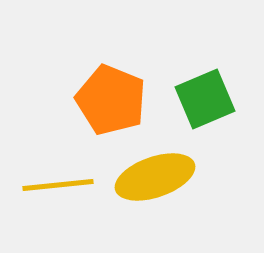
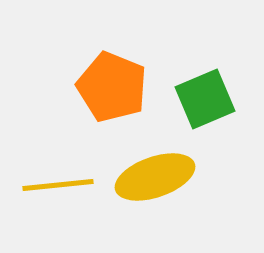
orange pentagon: moved 1 px right, 13 px up
